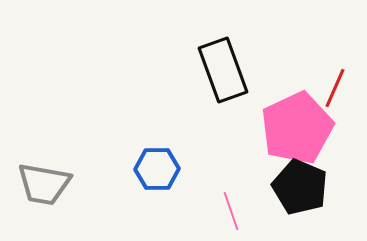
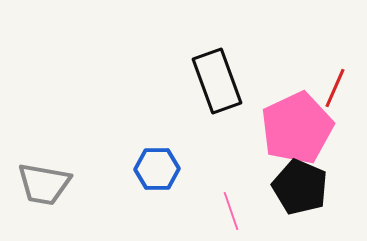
black rectangle: moved 6 px left, 11 px down
